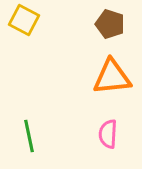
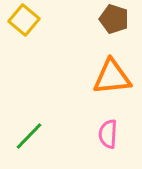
yellow square: rotated 12 degrees clockwise
brown pentagon: moved 4 px right, 5 px up
green line: rotated 56 degrees clockwise
